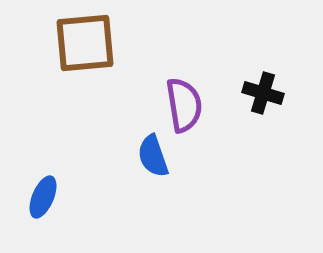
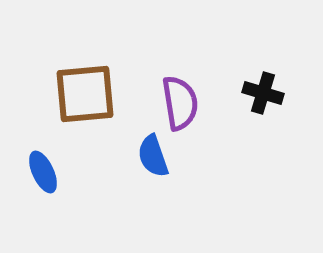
brown square: moved 51 px down
purple semicircle: moved 4 px left, 2 px up
blue ellipse: moved 25 px up; rotated 48 degrees counterclockwise
